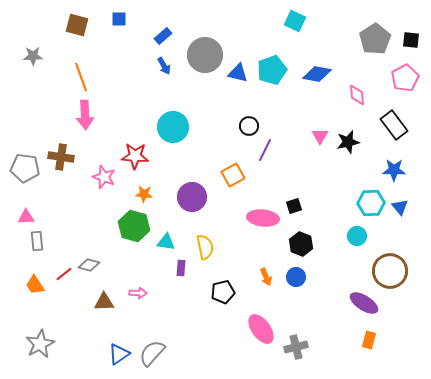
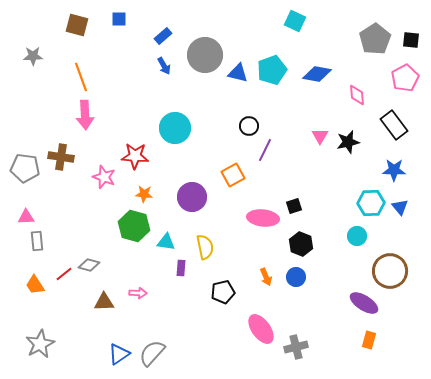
cyan circle at (173, 127): moved 2 px right, 1 px down
